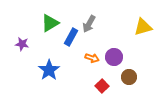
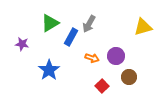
purple circle: moved 2 px right, 1 px up
